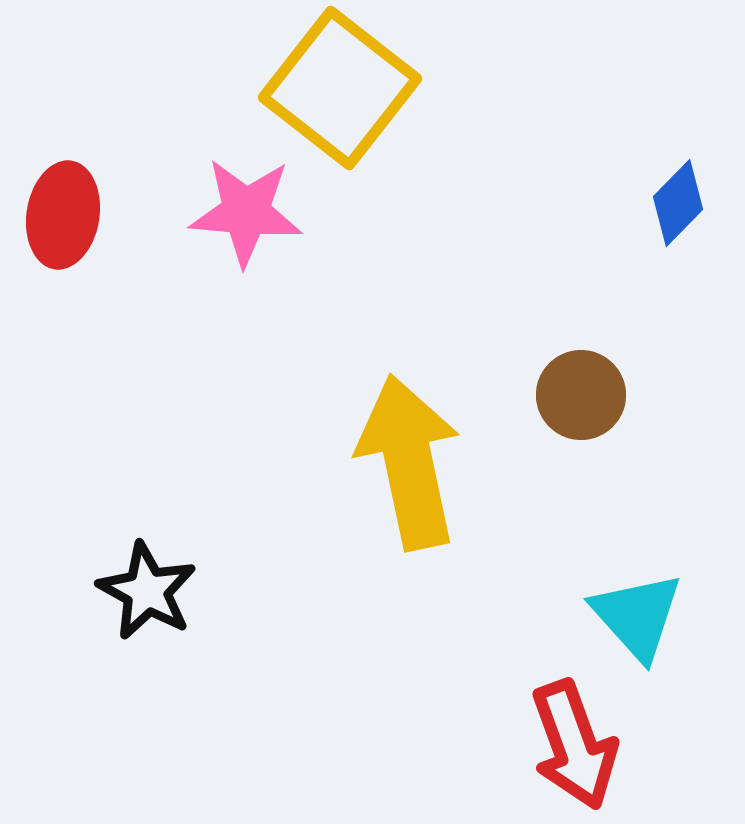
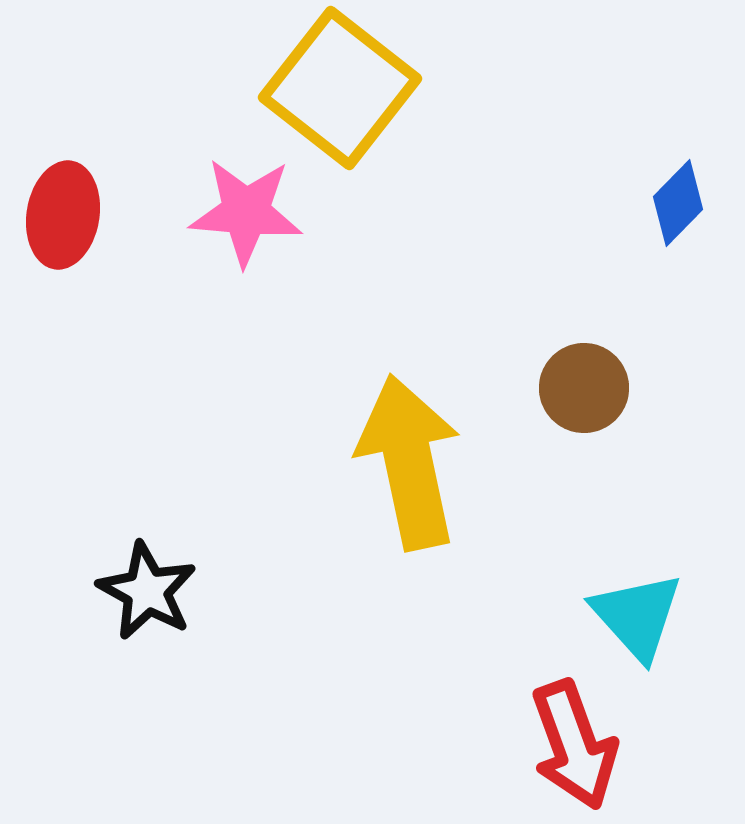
brown circle: moved 3 px right, 7 px up
